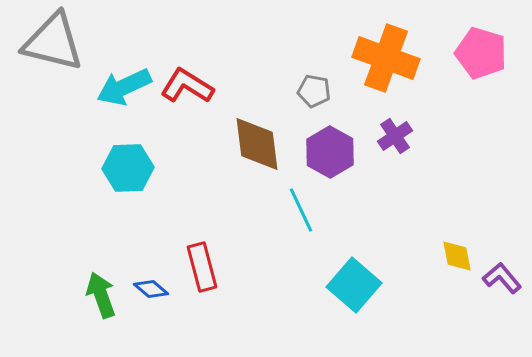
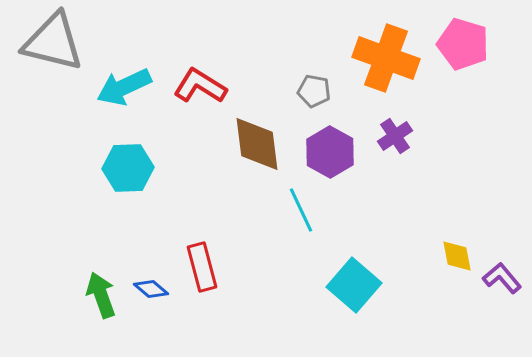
pink pentagon: moved 18 px left, 9 px up
red L-shape: moved 13 px right
